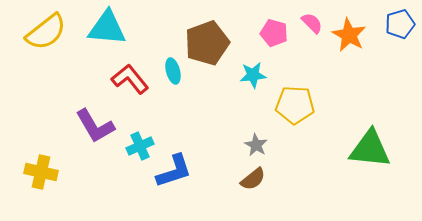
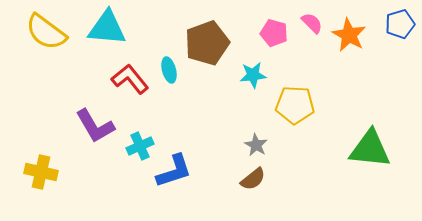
yellow semicircle: rotated 75 degrees clockwise
cyan ellipse: moved 4 px left, 1 px up
